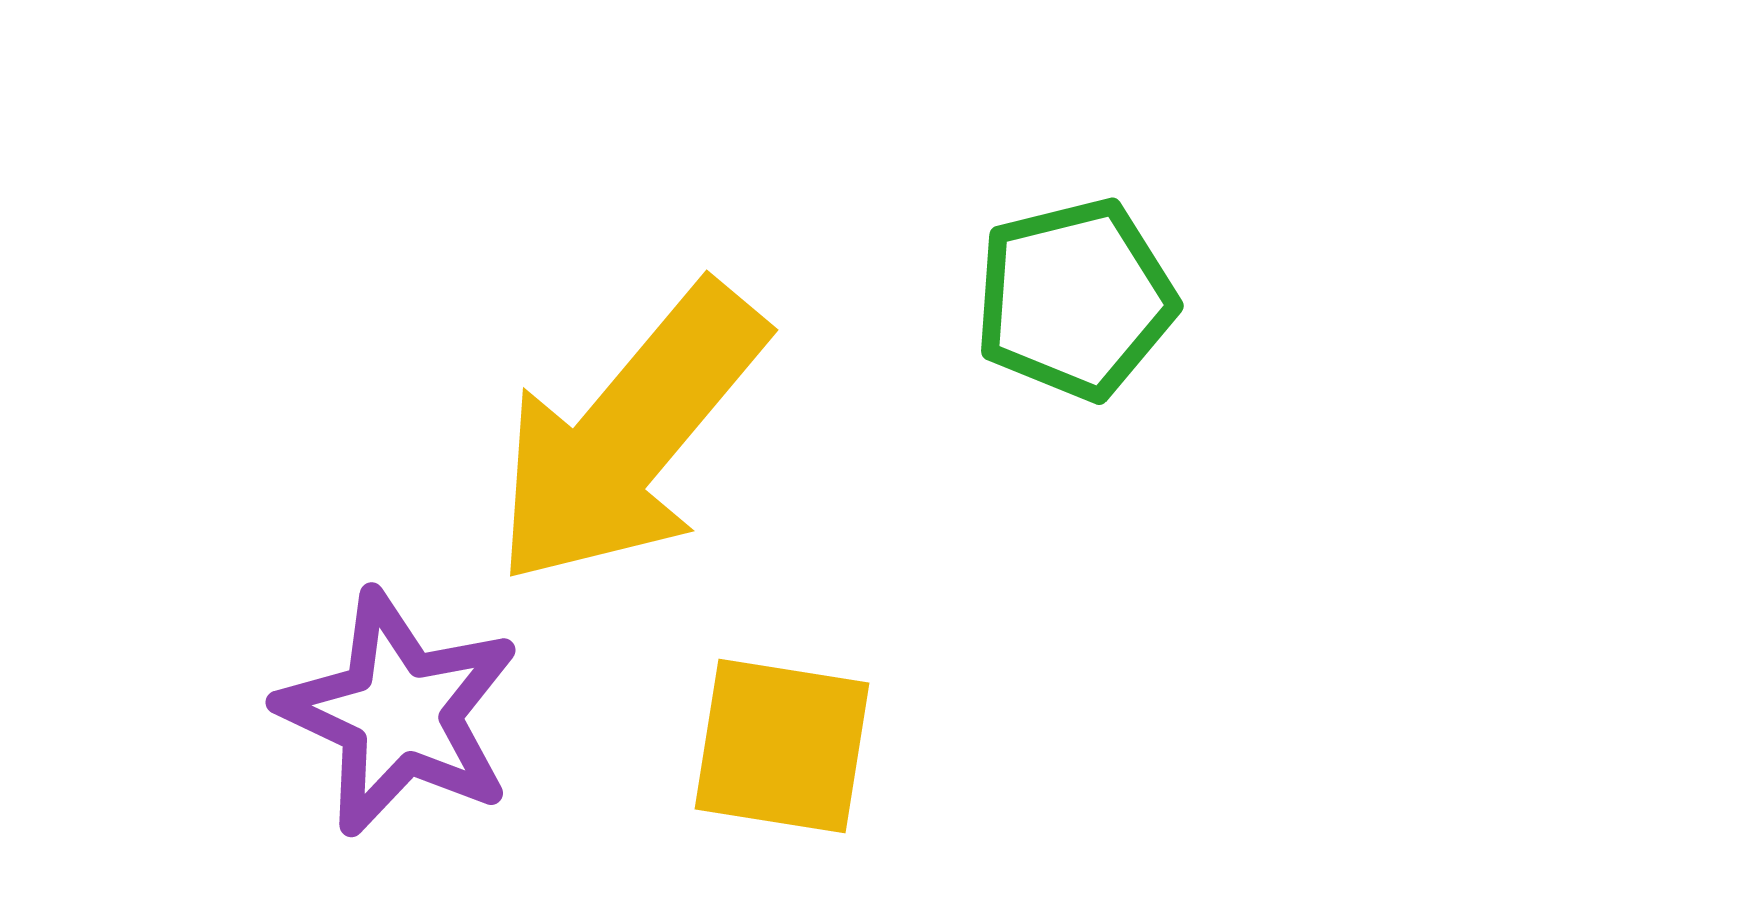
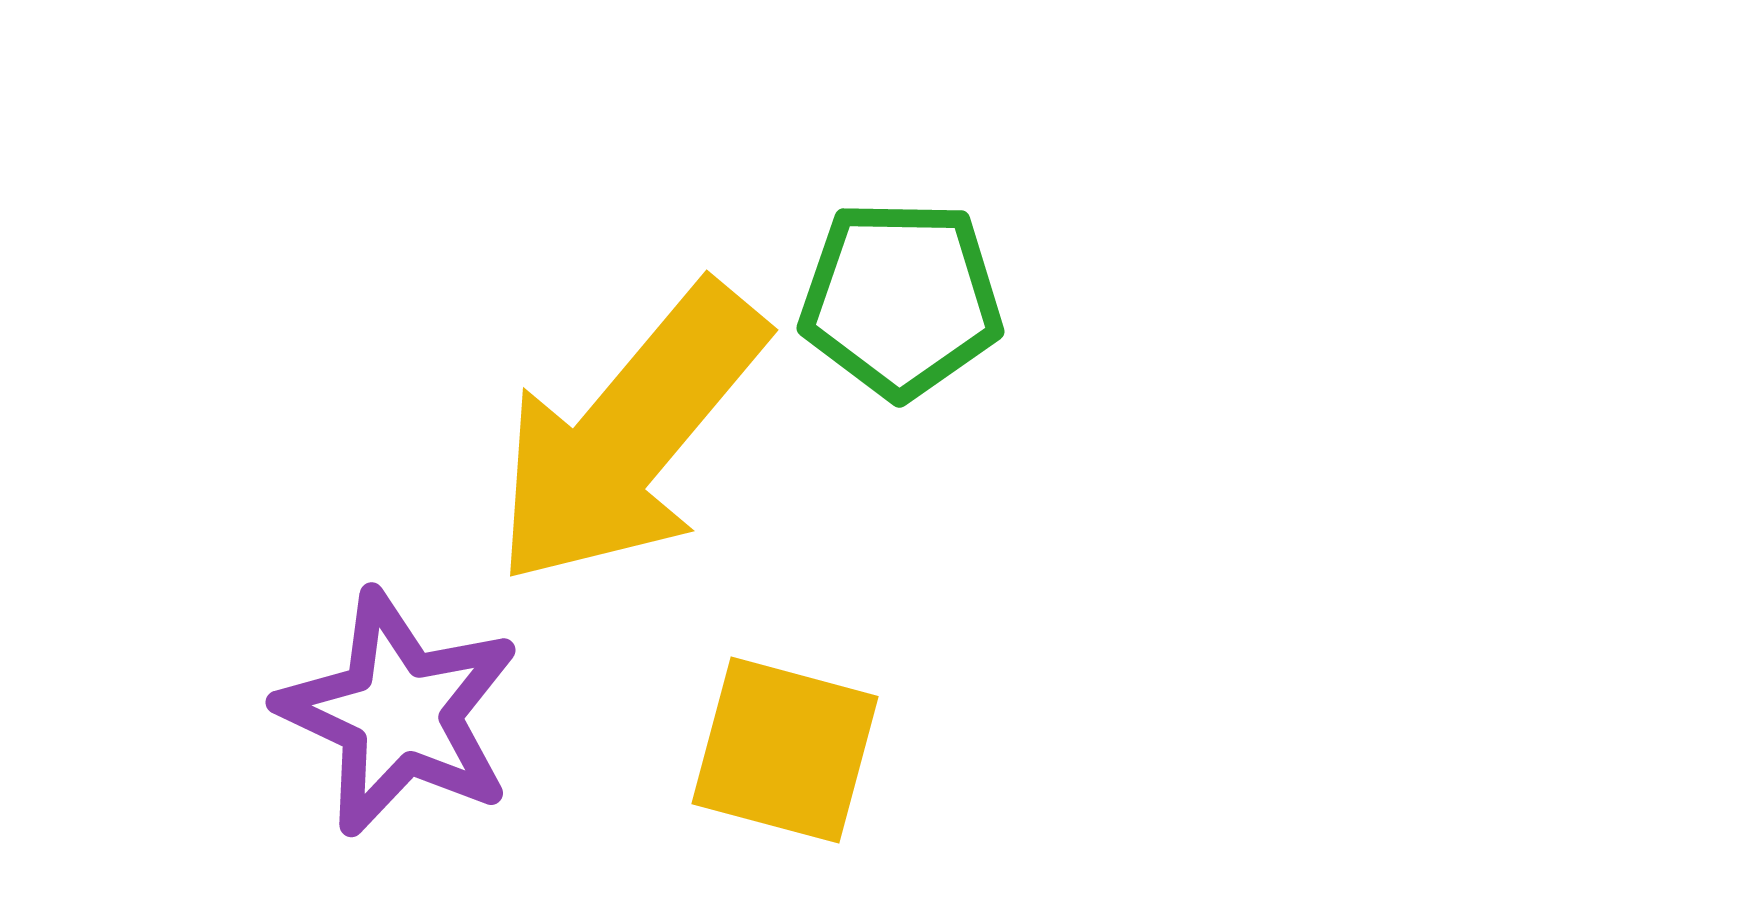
green pentagon: moved 174 px left; rotated 15 degrees clockwise
yellow square: moved 3 px right, 4 px down; rotated 6 degrees clockwise
